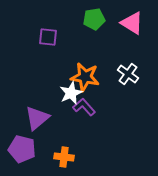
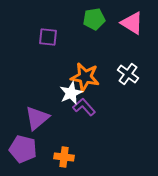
purple pentagon: moved 1 px right
